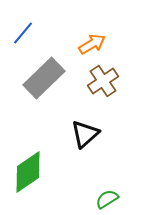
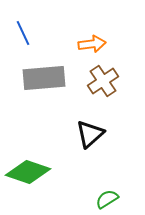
blue line: rotated 65 degrees counterclockwise
orange arrow: rotated 24 degrees clockwise
gray rectangle: rotated 39 degrees clockwise
black triangle: moved 5 px right
green diamond: rotated 54 degrees clockwise
